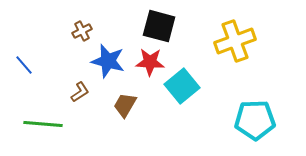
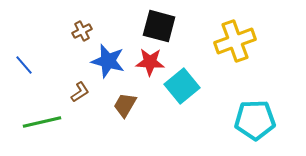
green line: moved 1 px left, 2 px up; rotated 18 degrees counterclockwise
